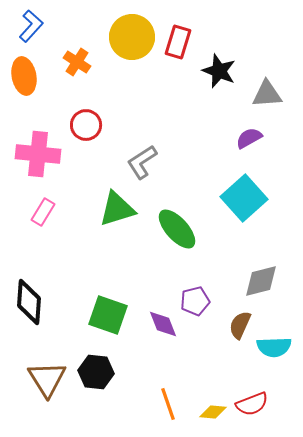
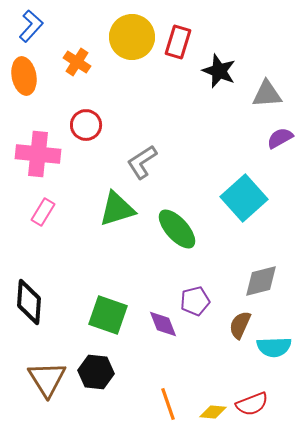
purple semicircle: moved 31 px right
